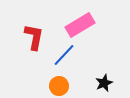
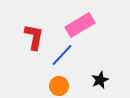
blue line: moved 2 px left
black star: moved 4 px left, 3 px up
